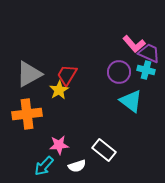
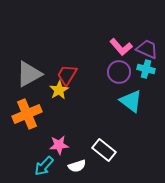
pink L-shape: moved 13 px left, 3 px down
purple trapezoid: moved 2 px left, 4 px up
cyan cross: moved 1 px up
orange cross: rotated 16 degrees counterclockwise
